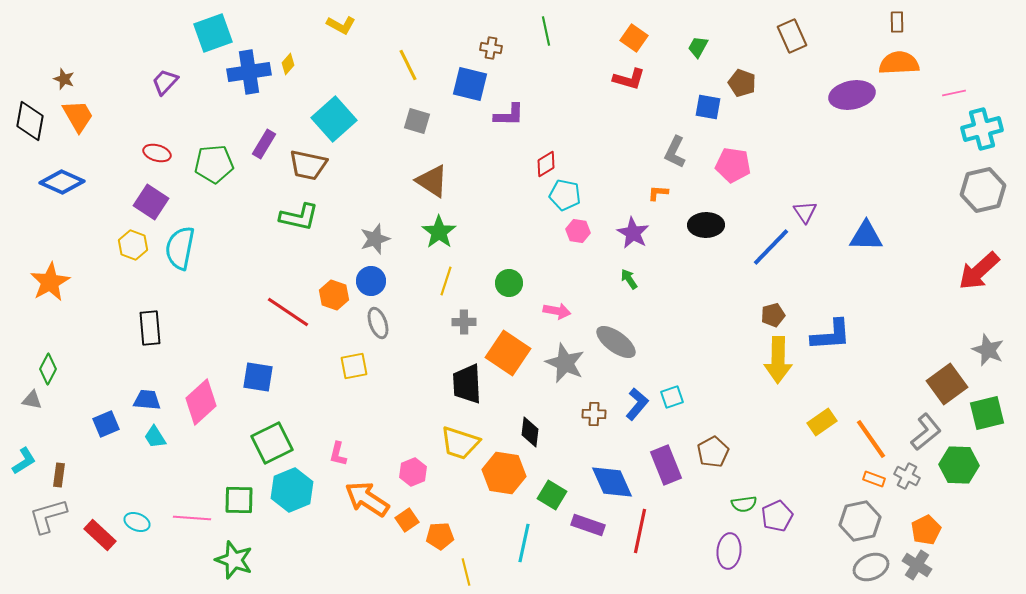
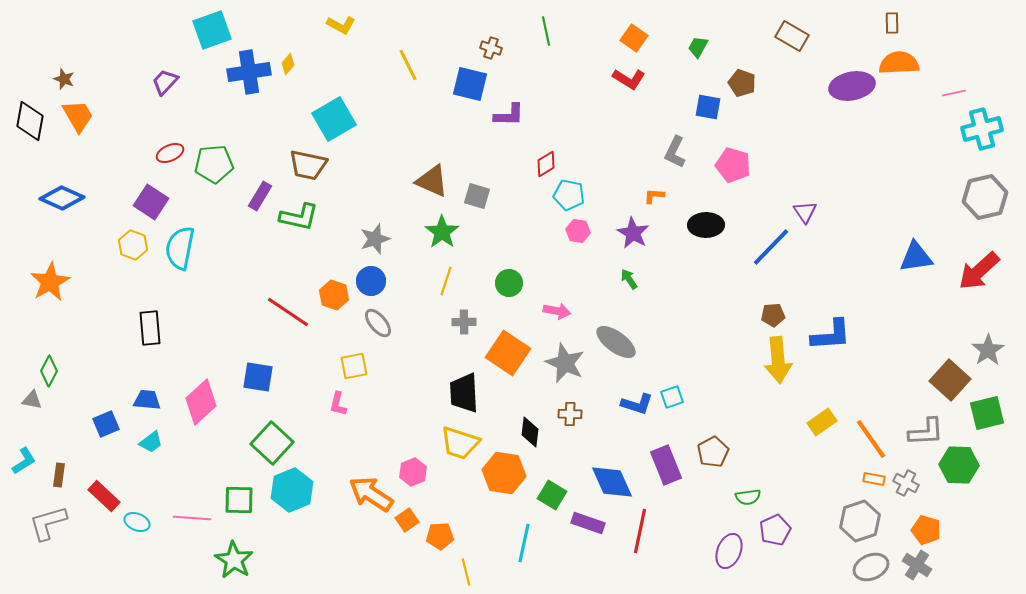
brown rectangle at (897, 22): moved 5 px left, 1 px down
cyan square at (213, 33): moved 1 px left, 3 px up
brown rectangle at (792, 36): rotated 36 degrees counterclockwise
brown cross at (491, 48): rotated 10 degrees clockwise
red L-shape at (629, 79): rotated 16 degrees clockwise
purple ellipse at (852, 95): moved 9 px up
cyan square at (334, 119): rotated 12 degrees clockwise
gray square at (417, 121): moved 60 px right, 75 px down
purple rectangle at (264, 144): moved 4 px left, 52 px down
red ellipse at (157, 153): moved 13 px right; rotated 40 degrees counterclockwise
pink pentagon at (733, 165): rotated 8 degrees clockwise
brown triangle at (432, 181): rotated 9 degrees counterclockwise
blue diamond at (62, 182): moved 16 px down
gray hexagon at (983, 190): moved 2 px right, 7 px down
orange L-shape at (658, 193): moved 4 px left, 3 px down
cyan pentagon at (565, 195): moved 4 px right
green star at (439, 232): moved 3 px right
blue triangle at (866, 236): moved 50 px right, 21 px down; rotated 9 degrees counterclockwise
brown pentagon at (773, 315): rotated 10 degrees clockwise
gray ellipse at (378, 323): rotated 20 degrees counterclockwise
gray star at (988, 350): rotated 16 degrees clockwise
yellow arrow at (778, 360): rotated 6 degrees counterclockwise
green diamond at (48, 369): moved 1 px right, 2 px down
black trapezoid at (467, 384): moved 3 px left, 9 px down
brown square at (947, 384): moved 3 px right, 4 px up; rotated 12 degrees counterclockwise
blue L-shape at (637, 404): rotated 68 degrees clockwise
brown cross at (594, 414): moved 24 px left
gray L-shape at (926, 432): rotated 36 degrees clockwise
cyan trapezoid at (155, 437): moved 4 px left, 5 px down; rotated 95 degrees counterclockwise
green square at (272, 443): rotated 21 degrees counterclockwise
pink L-shape at (338, 454): moved 50 px up
gray cross at (907, 476): moved 1 px left, 7 px down
orange rectangle at (874, 479): rotated 10 degrees counterclockwise
orange arrow at (367, 499): moved 4 px right, 5 px up
green semicircle at (744, 504): moved 4 px right, 7 px up
gray L-shape at (48, 516): moved 7 px down
purple pentagon at (777, 516): moved 2 px left, 14 px down
gray hexagon at (860, 521): rotated 6 degrees counterclockwise
purple rectangle at (588, 525): moved 2 px up
orange pentagon at (926, 530): rotated 28 degrees counterclockwise
red rectangle at (100, 535): moved 4 px right, 39 px up
purple ellipse at (729, 551): rotated 16 degrees clockwise
green star at (234, 560): rotated 12 degrees clockwise
